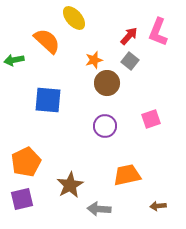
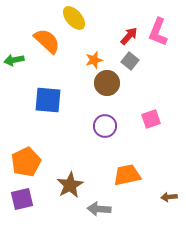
brown arrow: moved 11 px right, 9 px up
